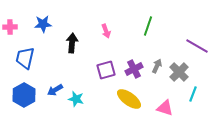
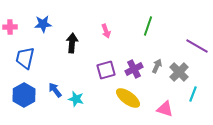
blue arrow: rotated 84 degrees clockwise
yellow ellipse: moved 1 px left, 1 px up
pink triangle: moved 1 px down
